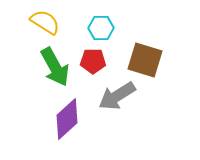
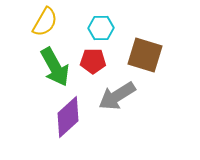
yellow semicircle: rotated 88 degrees clockwise
brown square: moved 5 px up
purple diamond: moved 1 px right, 2 px up
